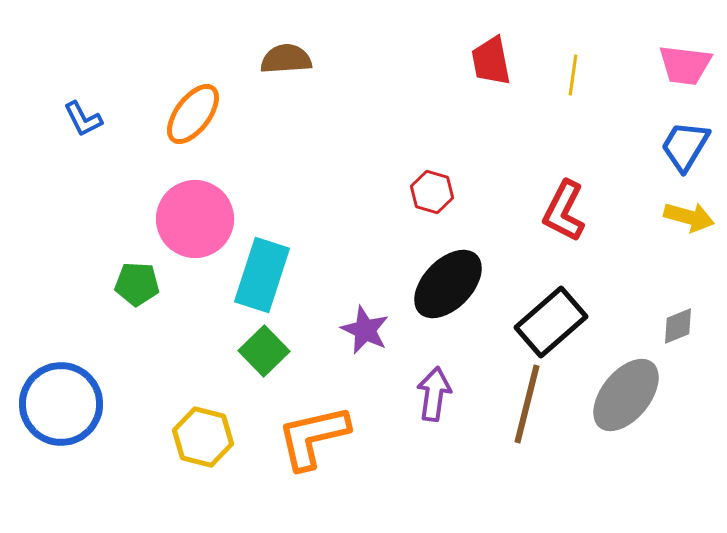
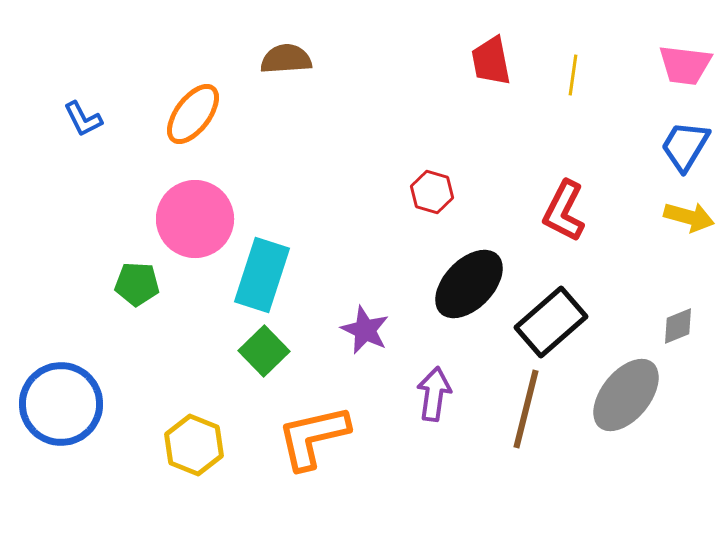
black ellipse: moved 21 px right
brown line: moved 1 px left, 5 px down
yellow hexagon: moved 9 px left, 8 px down; rotated 8 degrees clockwise
